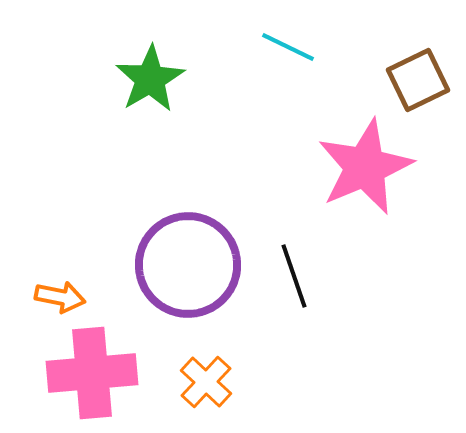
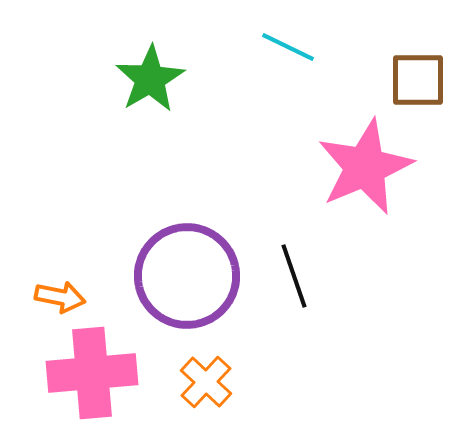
brown square: rotated 26 degrees clockwise
purple circle: moved 1 px left, 11 px down
